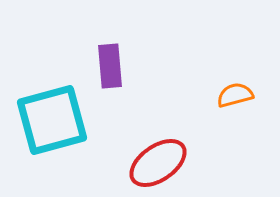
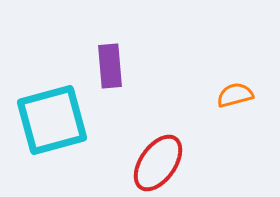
red ellipse: rotated 20 degrees counterclockwise
